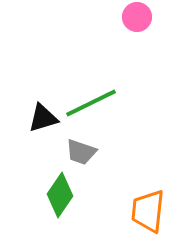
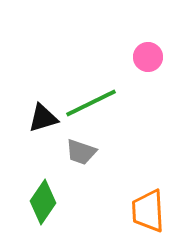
pink circle: moved 11 px right, 40 px down
green diamond: moved 17 px left, 7 px down
orange trapezoid: rotated 9 degrees counterclockwise
